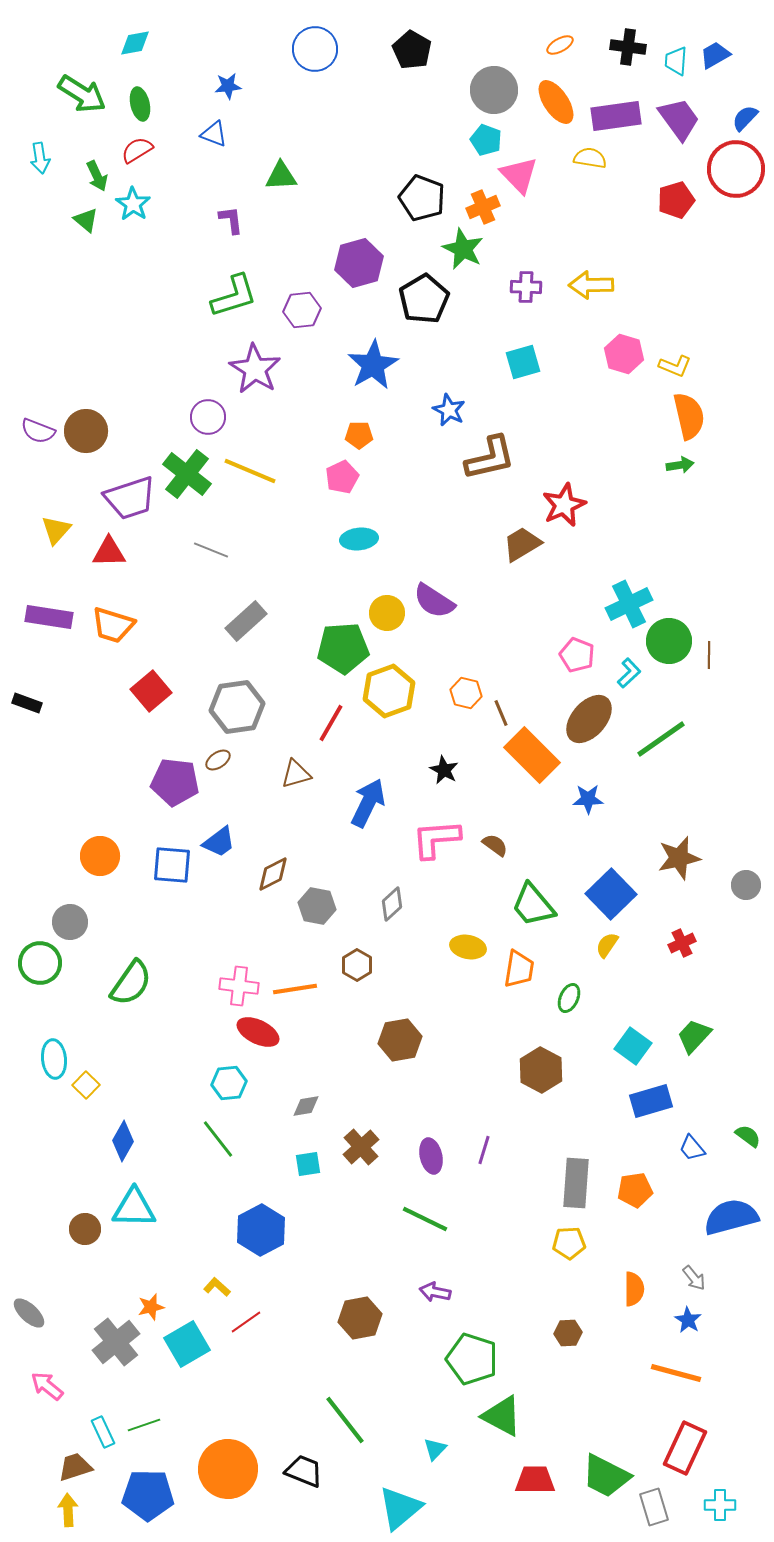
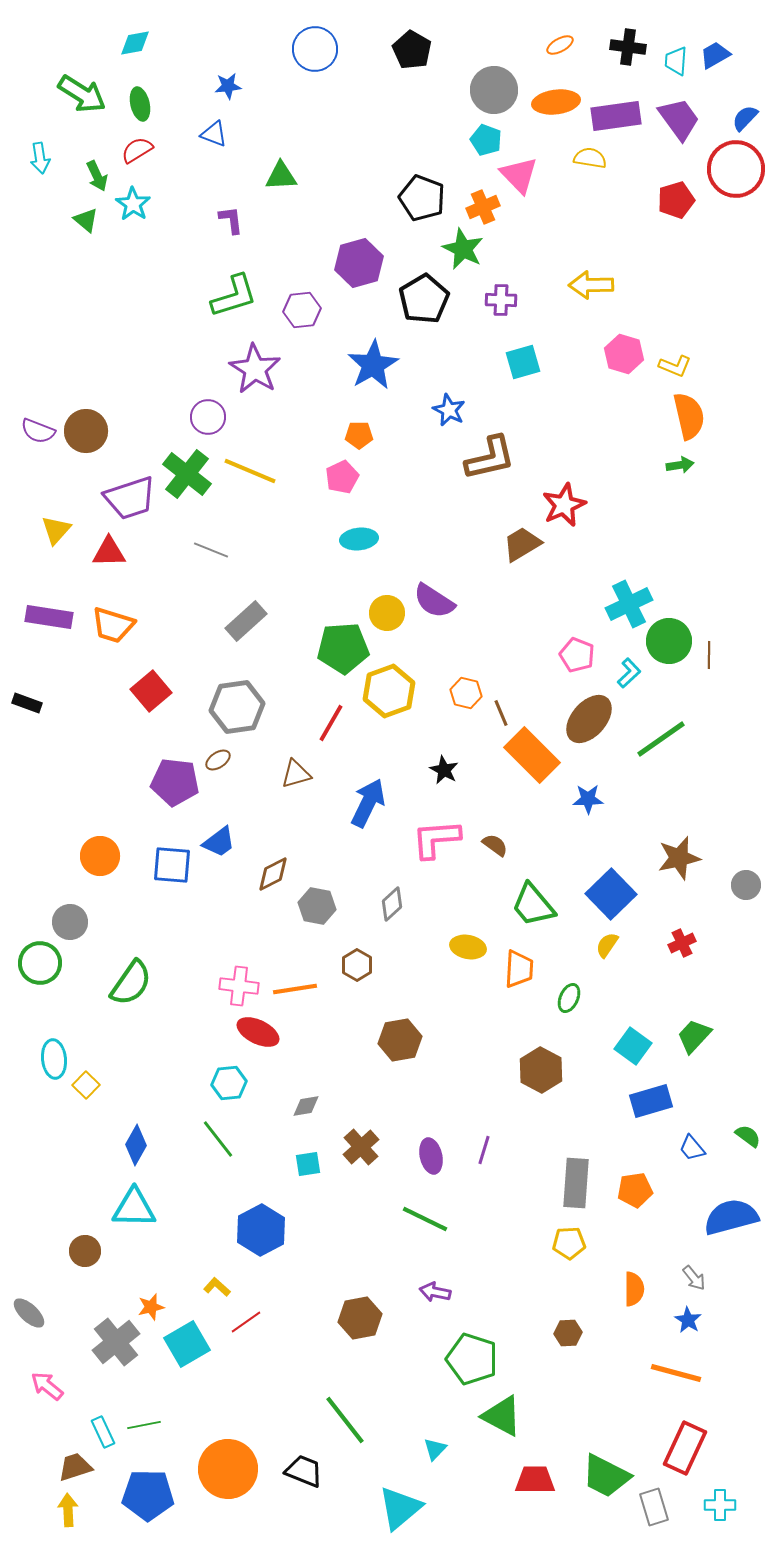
orange ellipse at (556, 102): rotated 63 degrees counterclockwise
purple cross at (526, 287): moved 25 px left, 13 px down
orange trapezoid at (519, 969): rotated 6 degrees counterclockwise
blue diamond at (123, 1141): moved 13 px right, 4 px down
brown circle at (85, 1229): moved 22 px down
green line at (144, 1425): rotated 8 degrees clockwise
